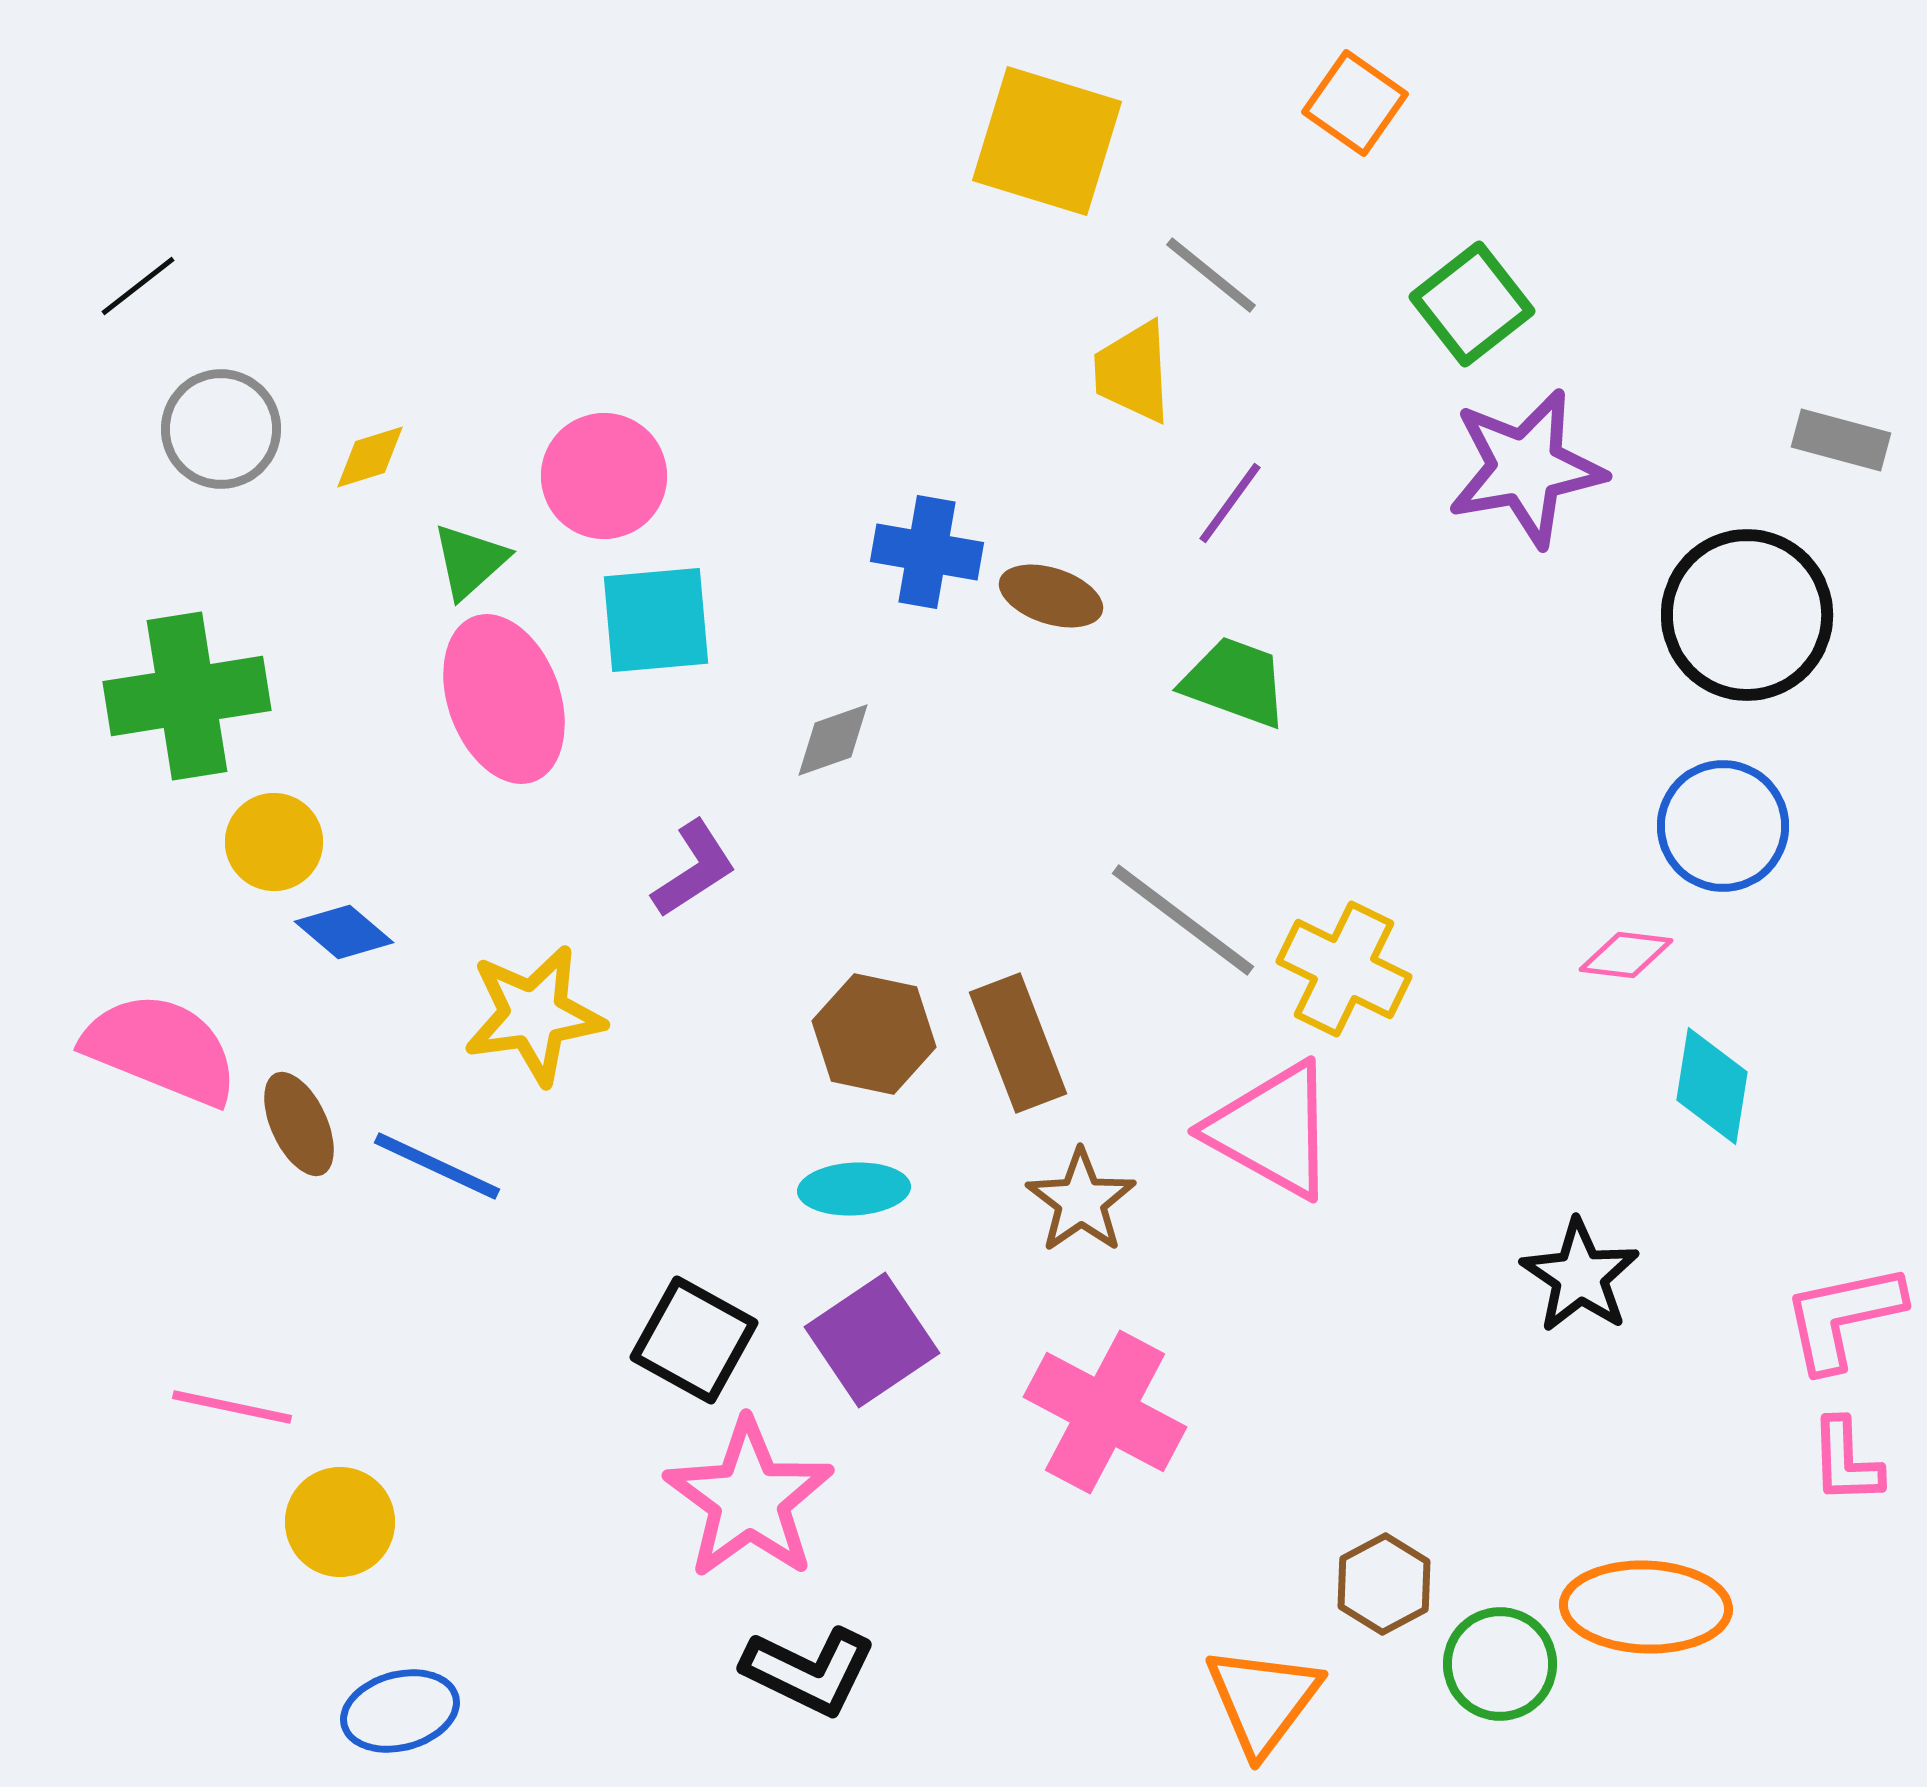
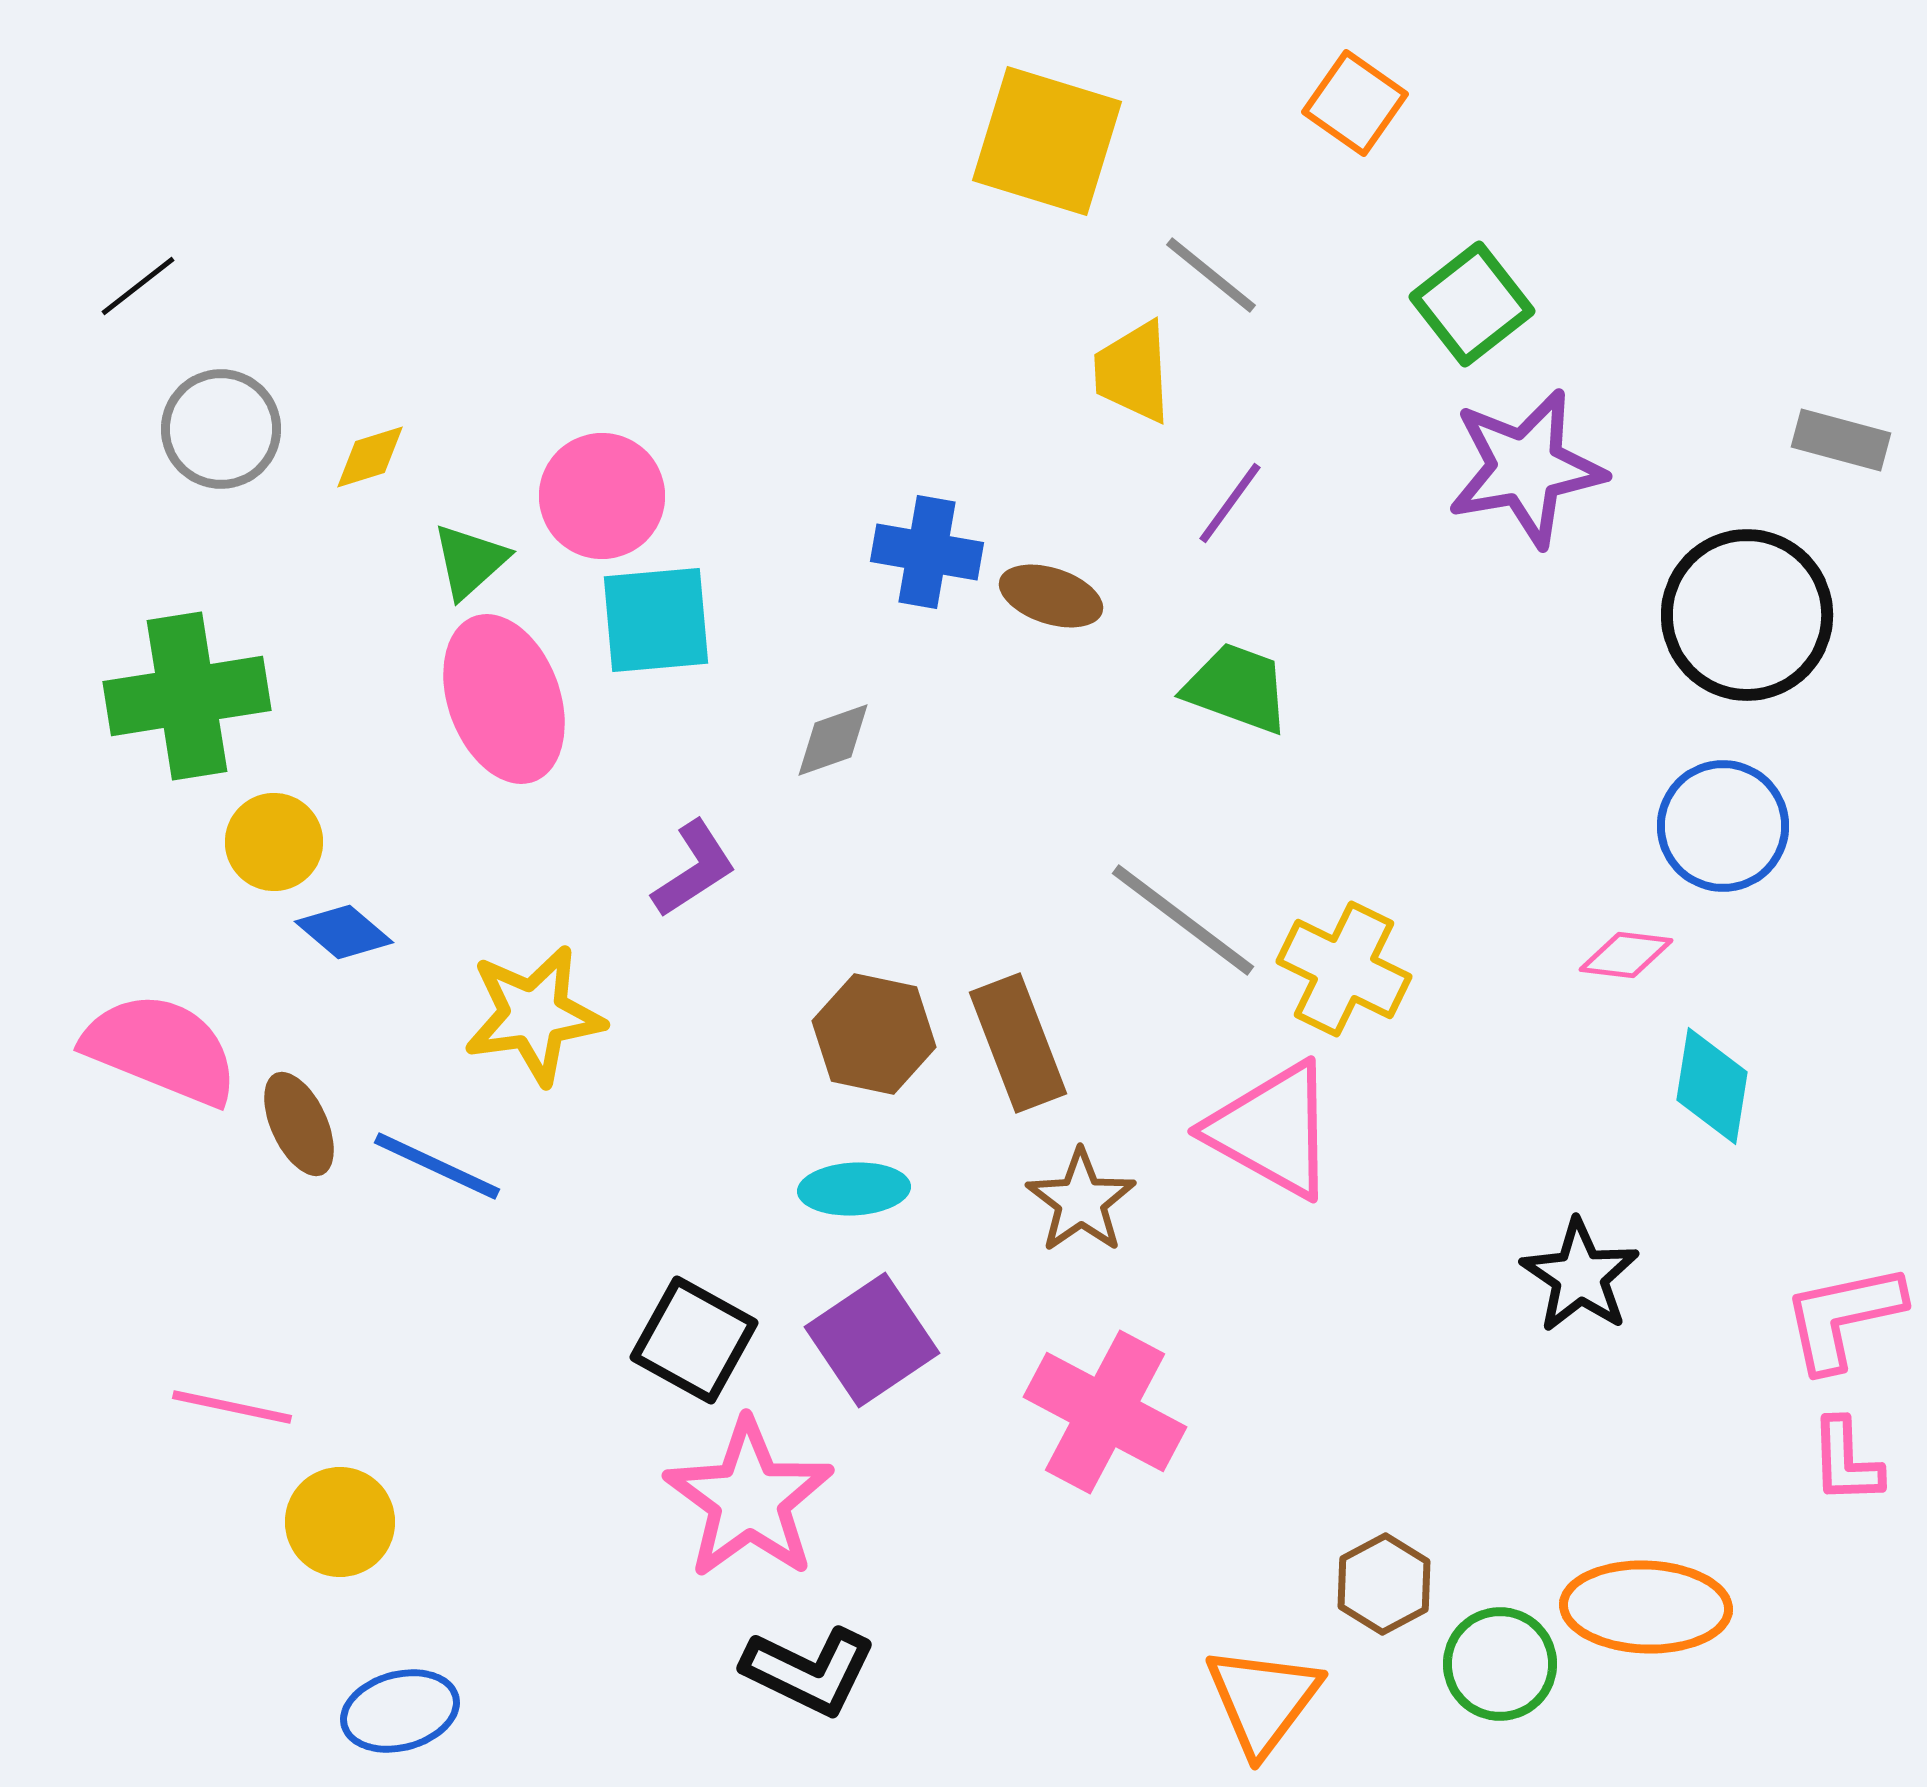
pink circle at (604, 476): moved 2 px left, 20 px down
green trapezoid at (1235, 682): moved 2 px right, 6 px down
